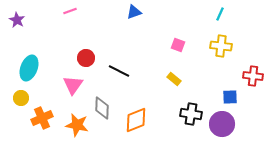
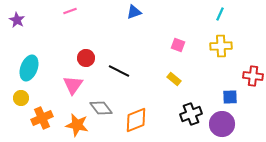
yellow cross: rotated 10 degrees counterclockwise
gray diamond: moved 1 px left; rotated 40 degrees counterclockwise
black cross: rotated 30 degrees counterclockwise
